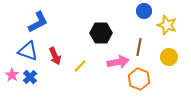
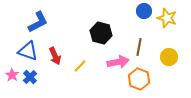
yellow star: moved 7 px up
black hexagon: rotated 15 degrees clockwise
